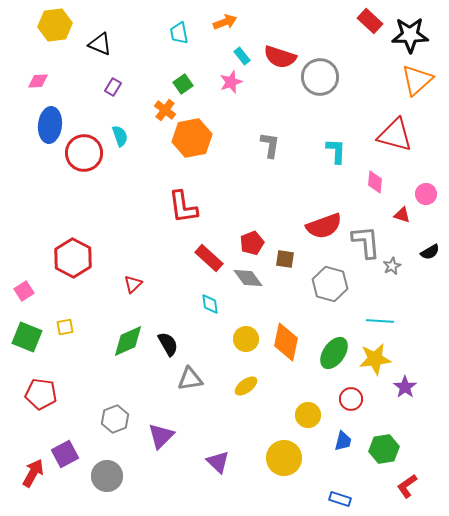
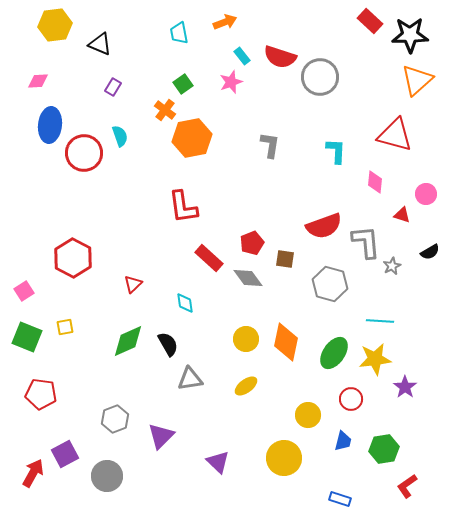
cyan diamond at (210, 304): moved 25 px left, 1 px up
